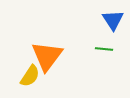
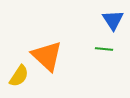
orange triangle: rotated 24 degrees counterclockwise
yellow semicircle: moved 11 px left
